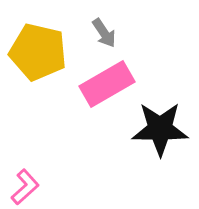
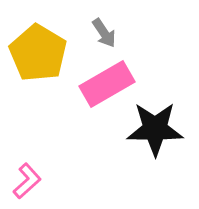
yellow pentagon: moved 1 px down; rotated 18 degrees clockwise
black star: moved 5 px left
pink L-shape: moved 2 px right, 6 px up
